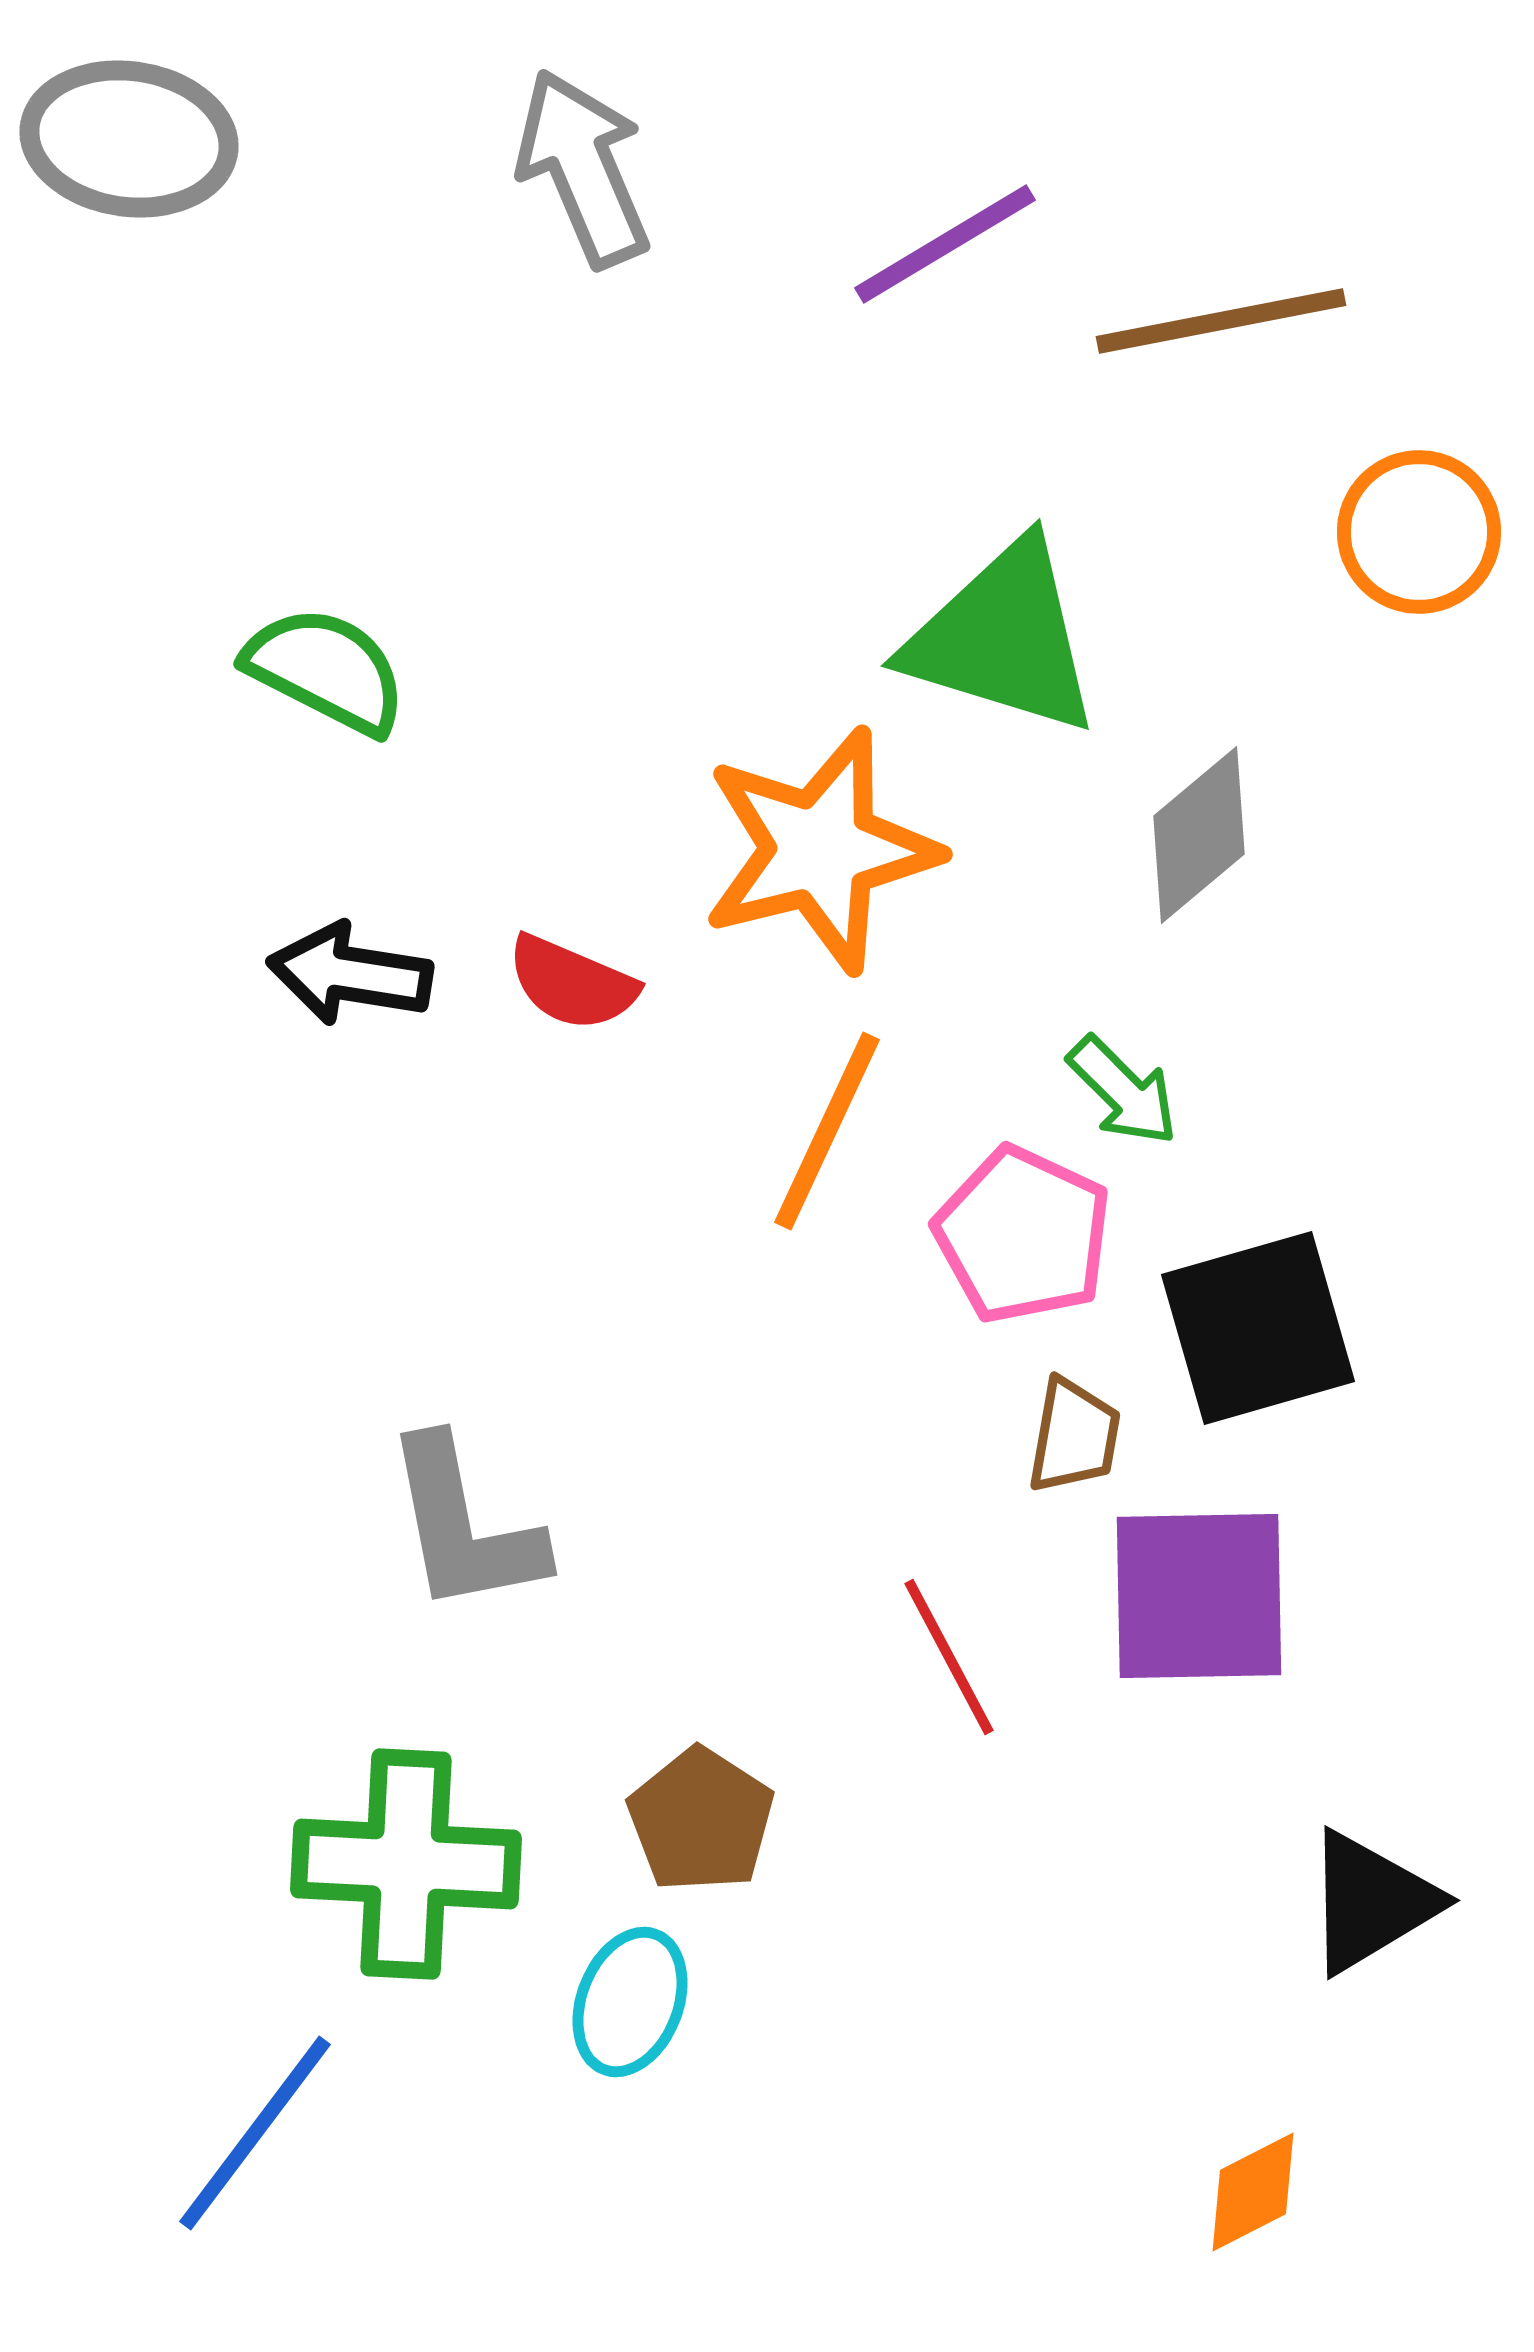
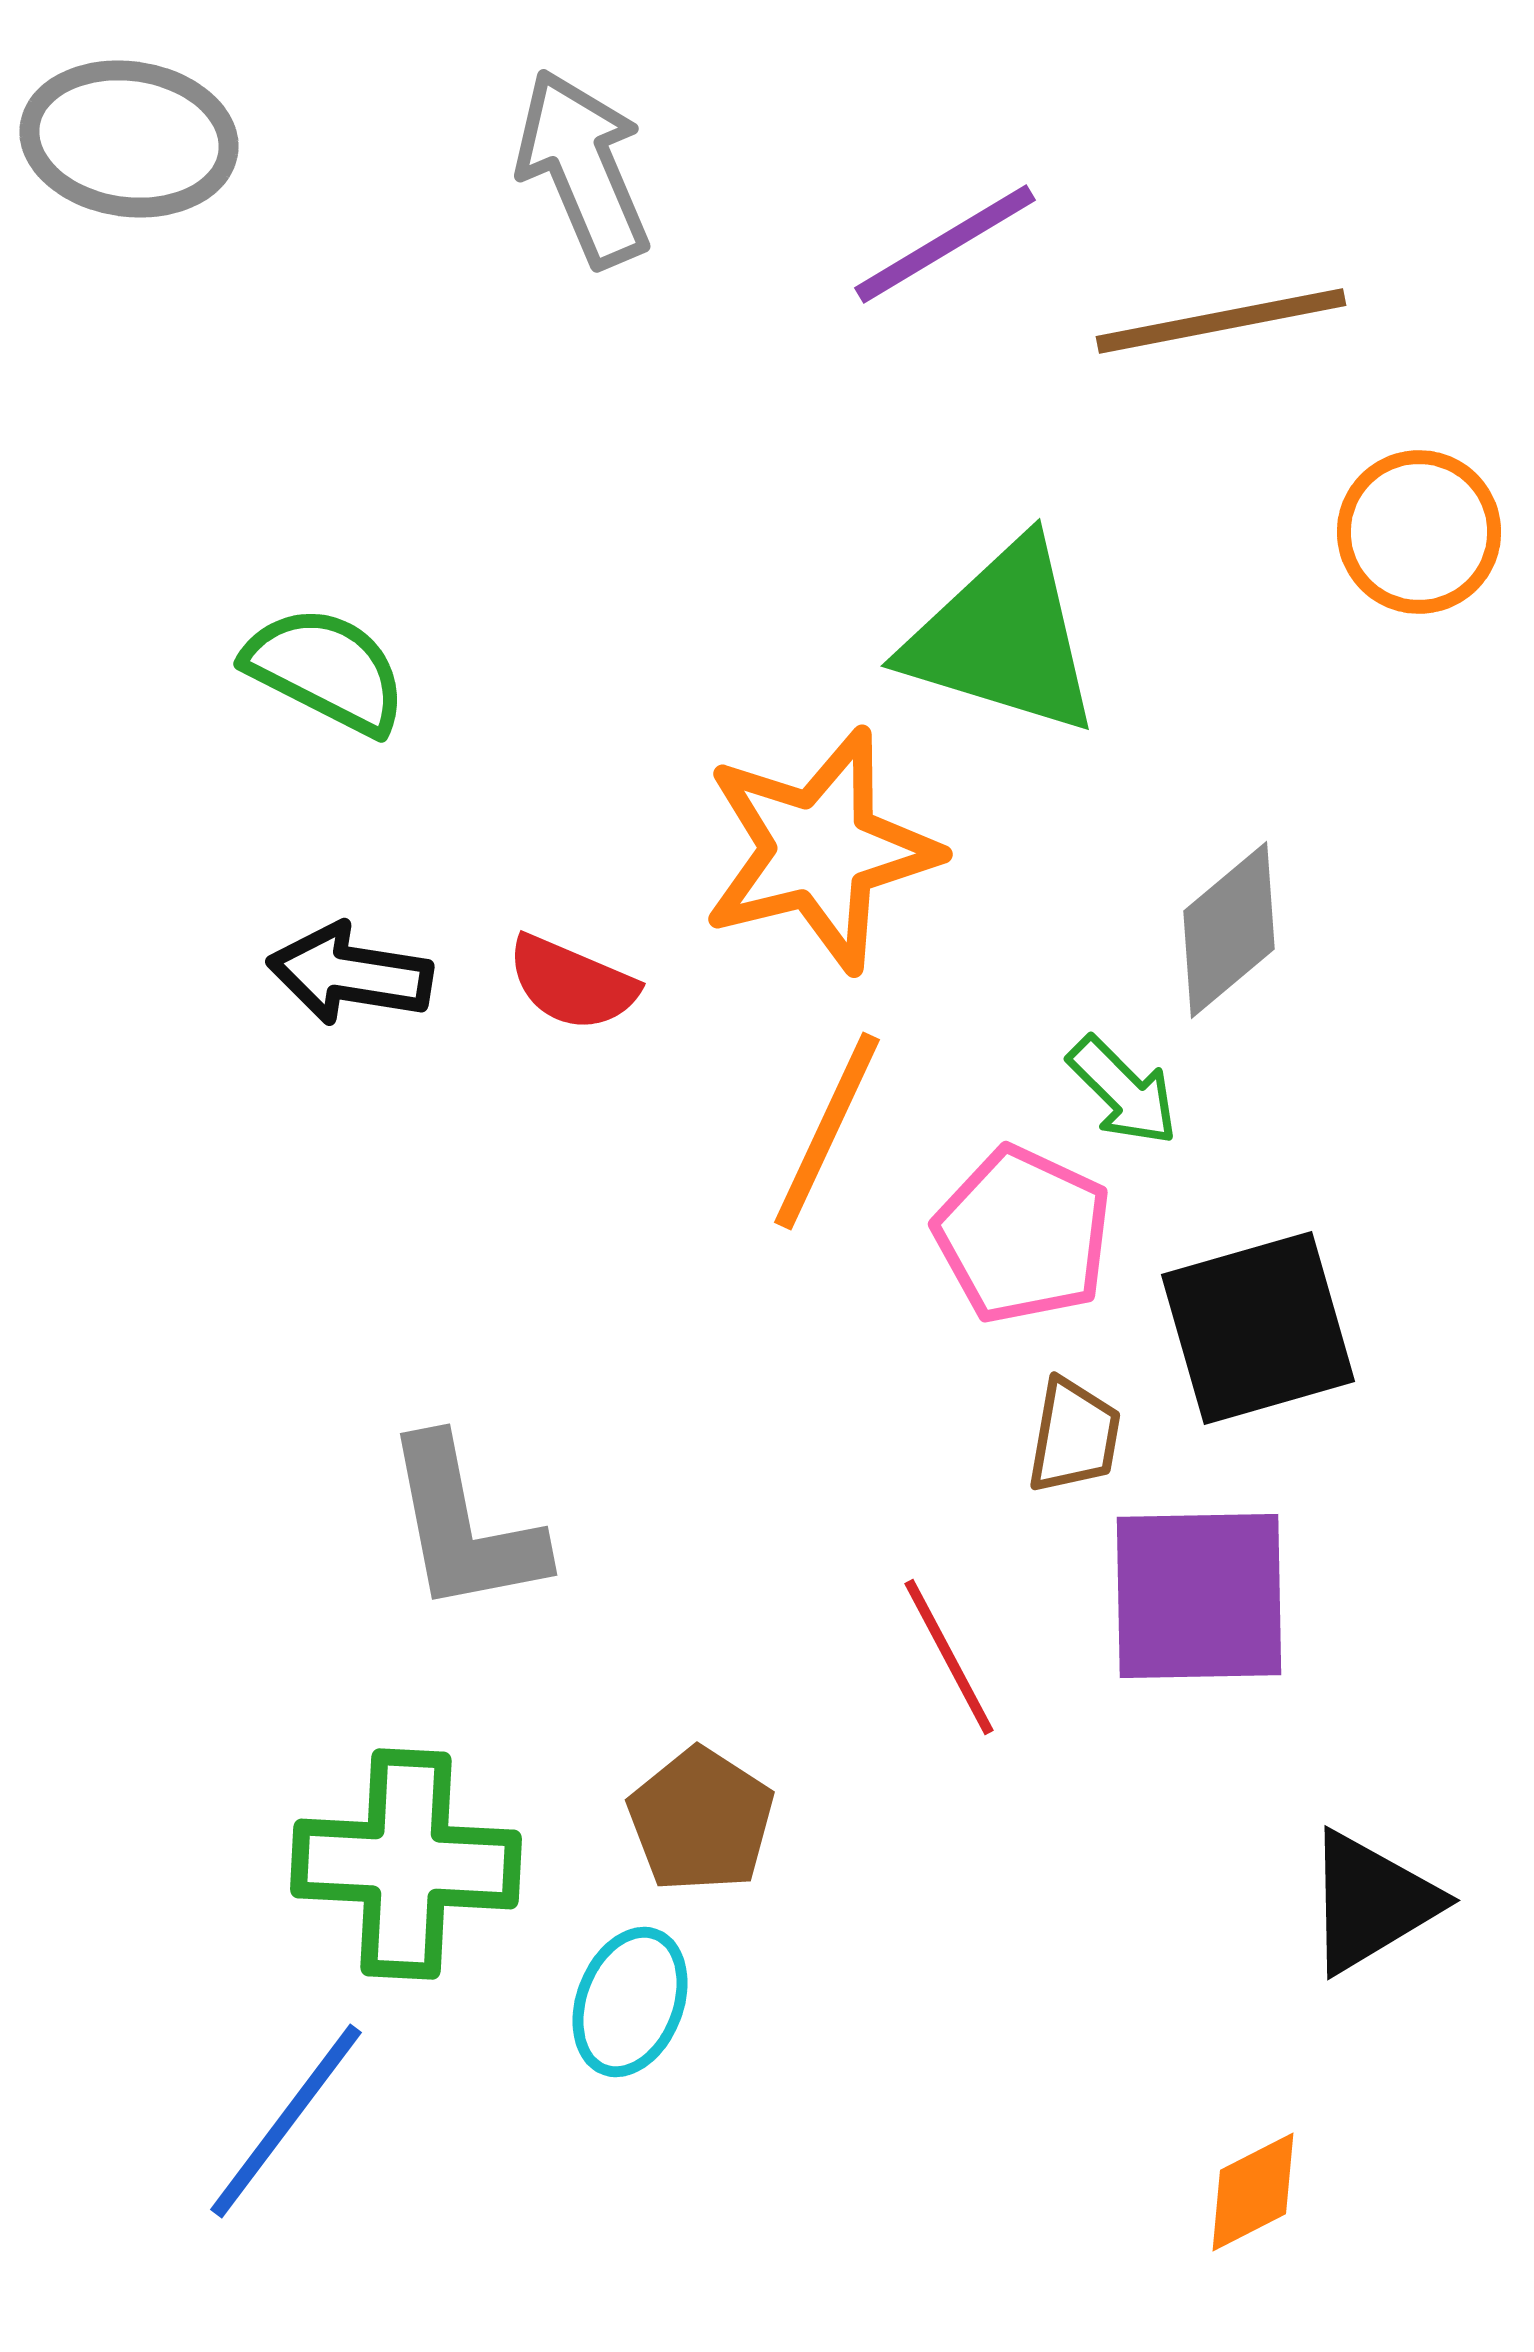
gray diamond: moved 30 px right, 95 px down
blue line: moved 31 px right, 12 px up
